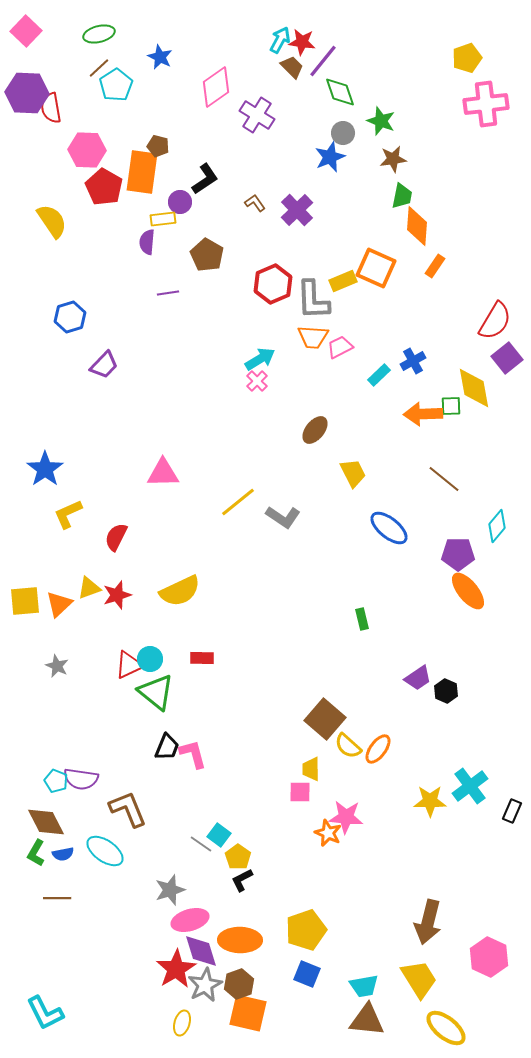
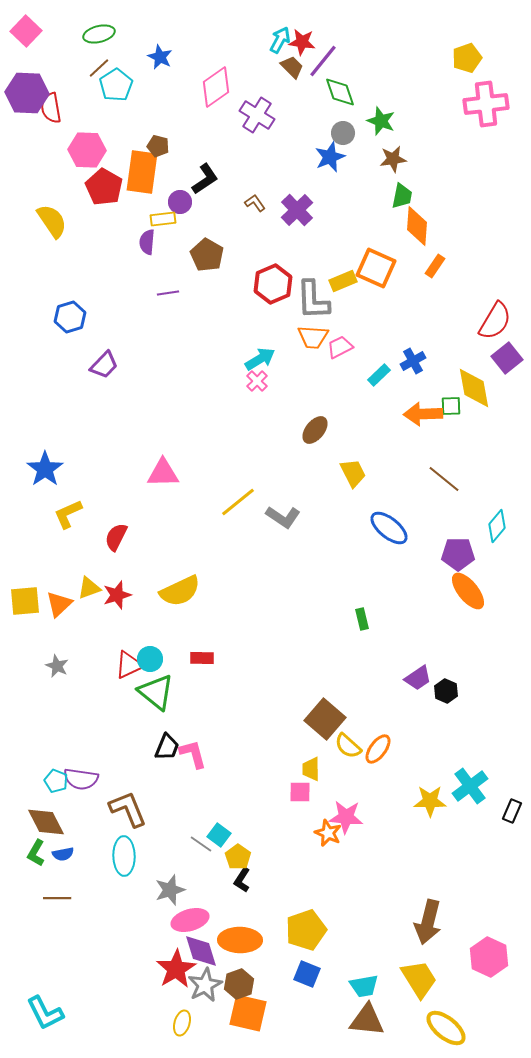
cyan ellipse at (105, 851): moved 19 px right, 5 px down; rotated 54 degrees clockwise
black L-shape at (242, 880): rotated 30 degrees counterclockwise
